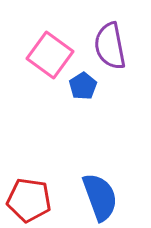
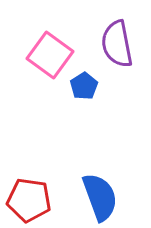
purple semicircle: moved 7 px right, 2 px up
blue pentagon: moved 1 px right
